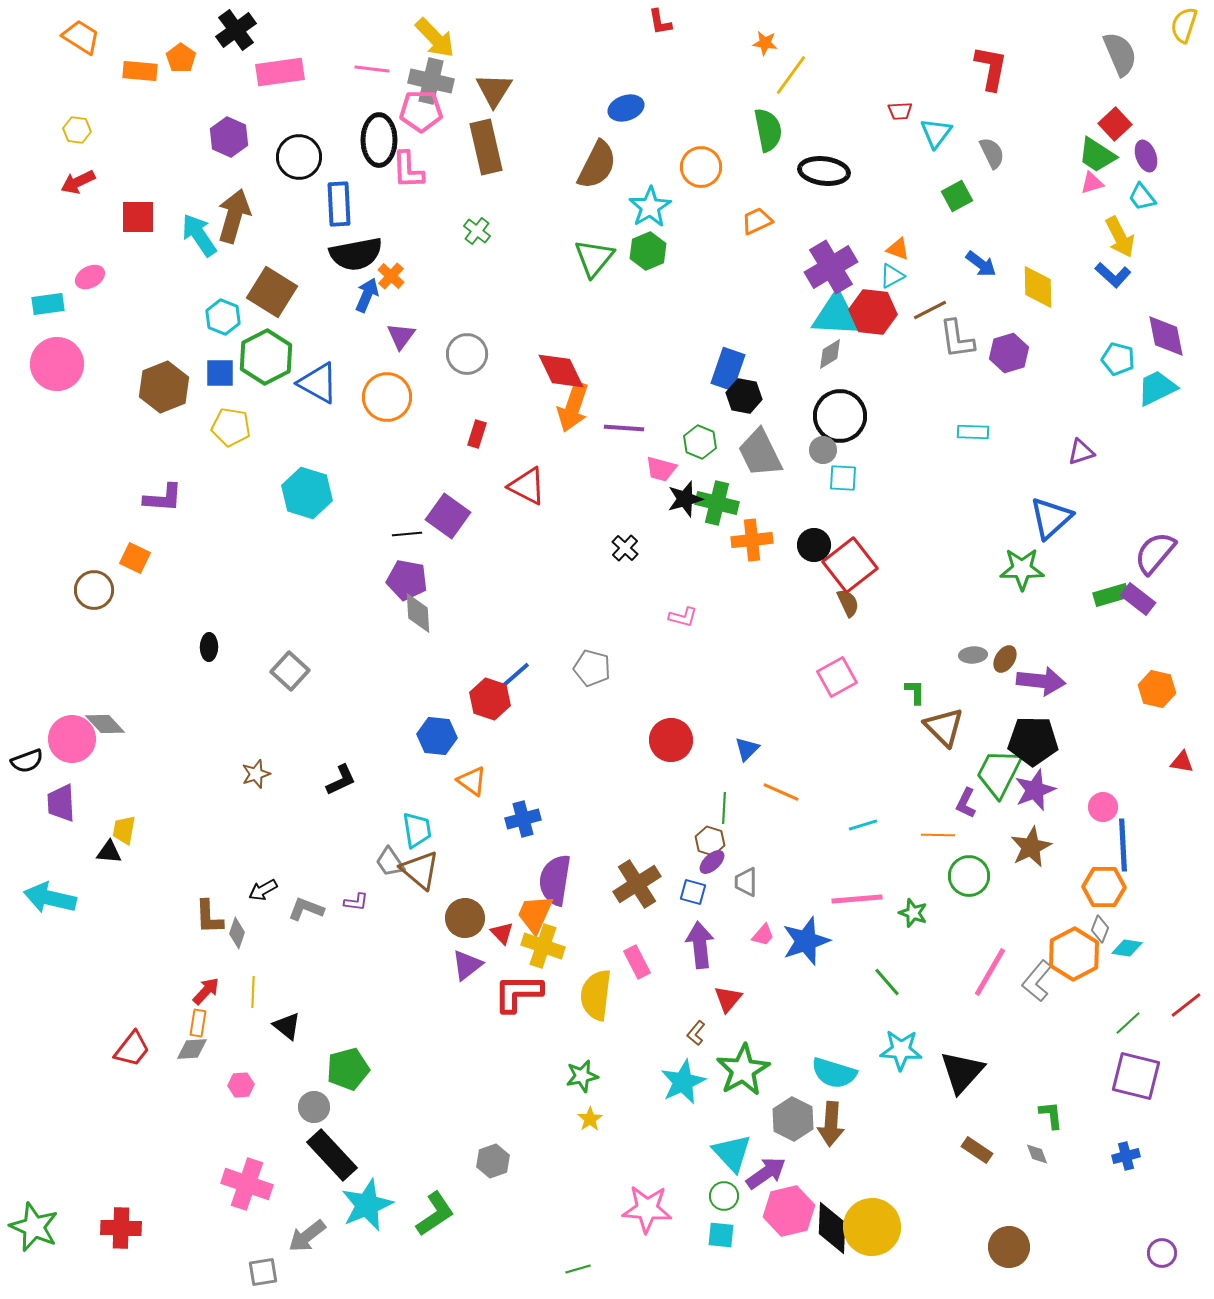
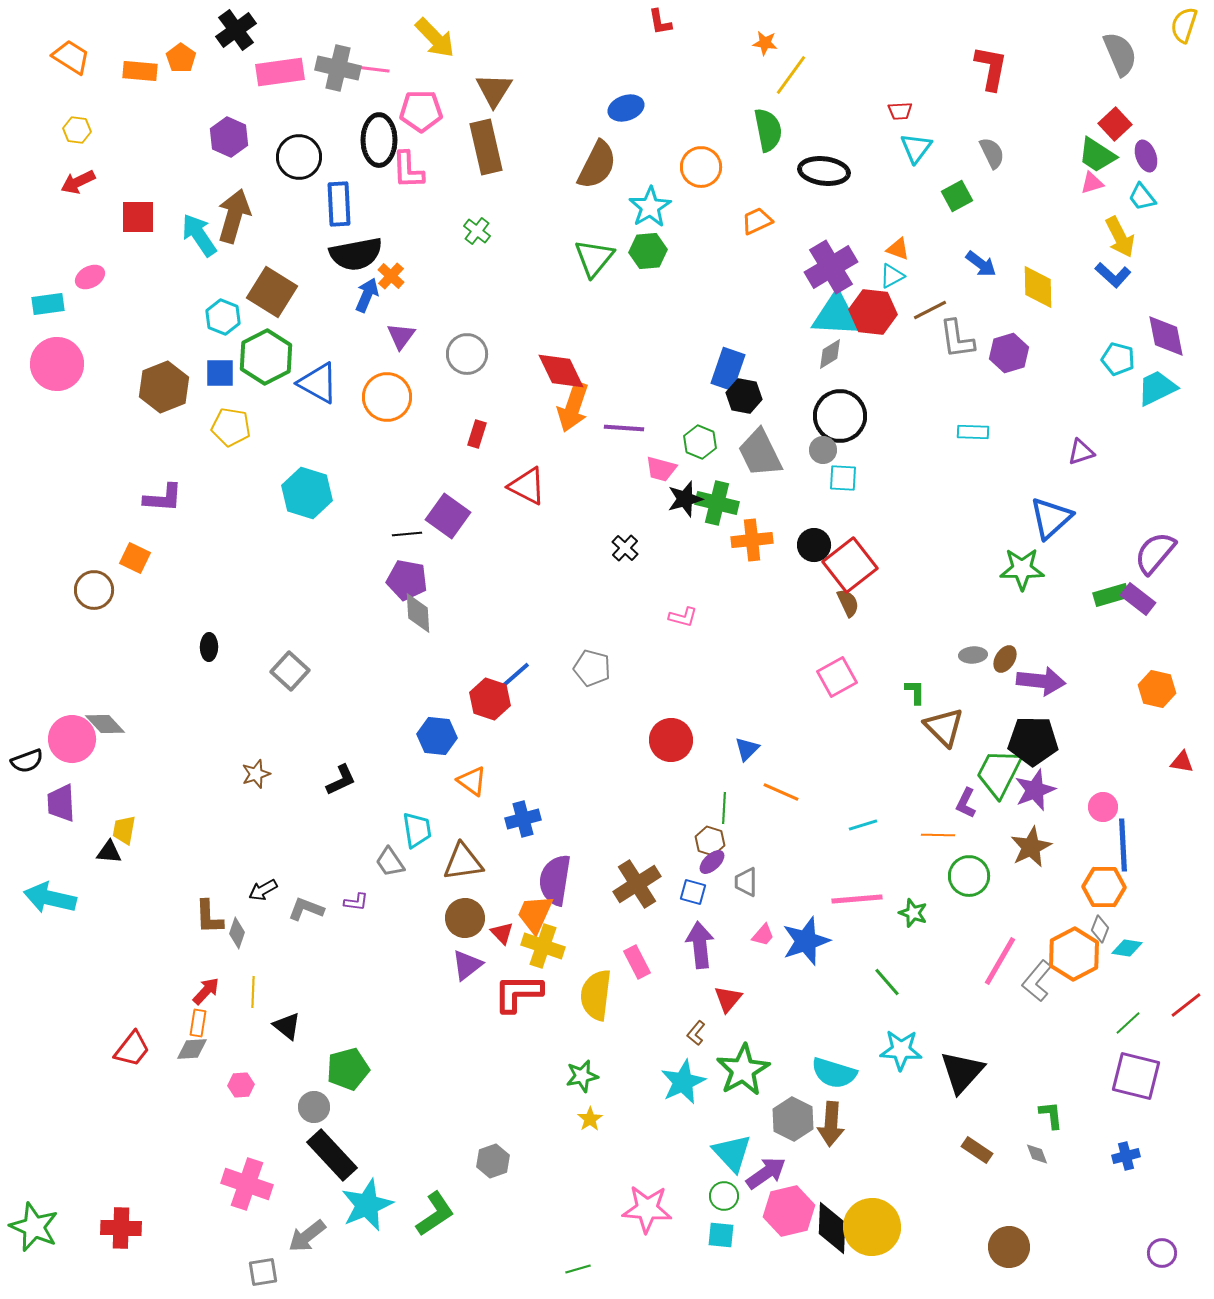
orange trapezoid at (81, 37): moved 10 px left, 20 px down
gray cross at (431, 81): moved 93 px left, 13 px up
cyan triangle at (936, 133): moved 20 px left, 15 px down
green hexagon at (648, 251): rotated 18 degrees clockwise
brown triangle at (420, 870): moved 43 px right, 8 px up; rotated 48 degrees counterclockwise
pink line at (990, 972): moved 10 px right, 11 px up
